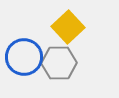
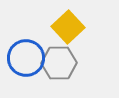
blue circle: moved 2 px right, 1 px down
